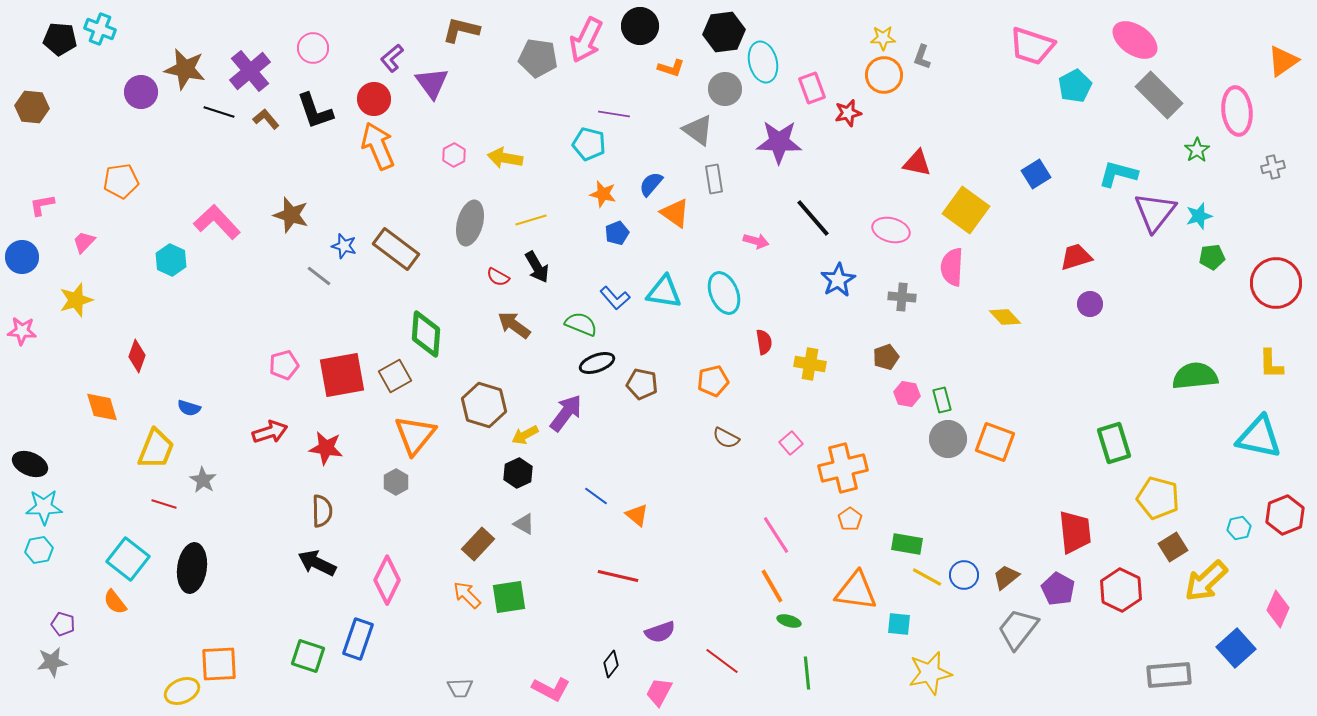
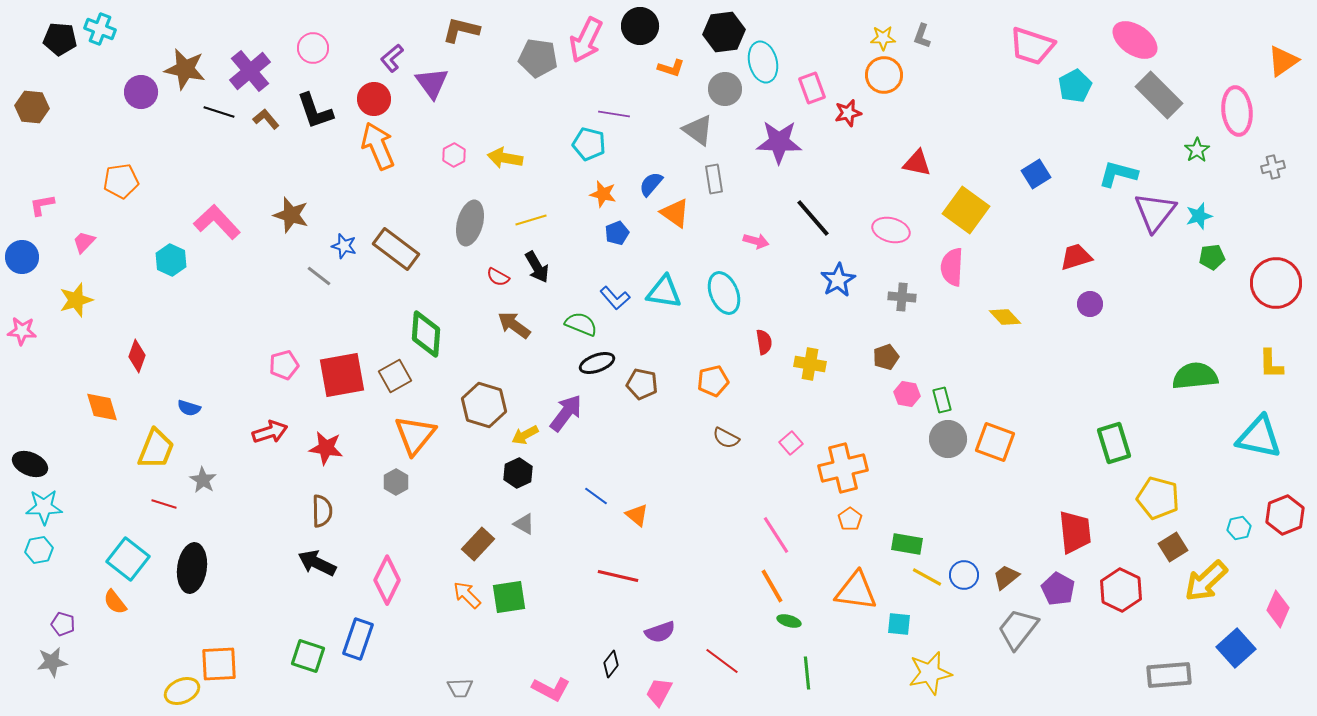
gray L-shape at (922, 57): moved 21 px up
